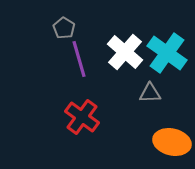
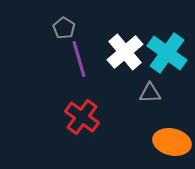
white cross: rotated 9 degrees clockwise
